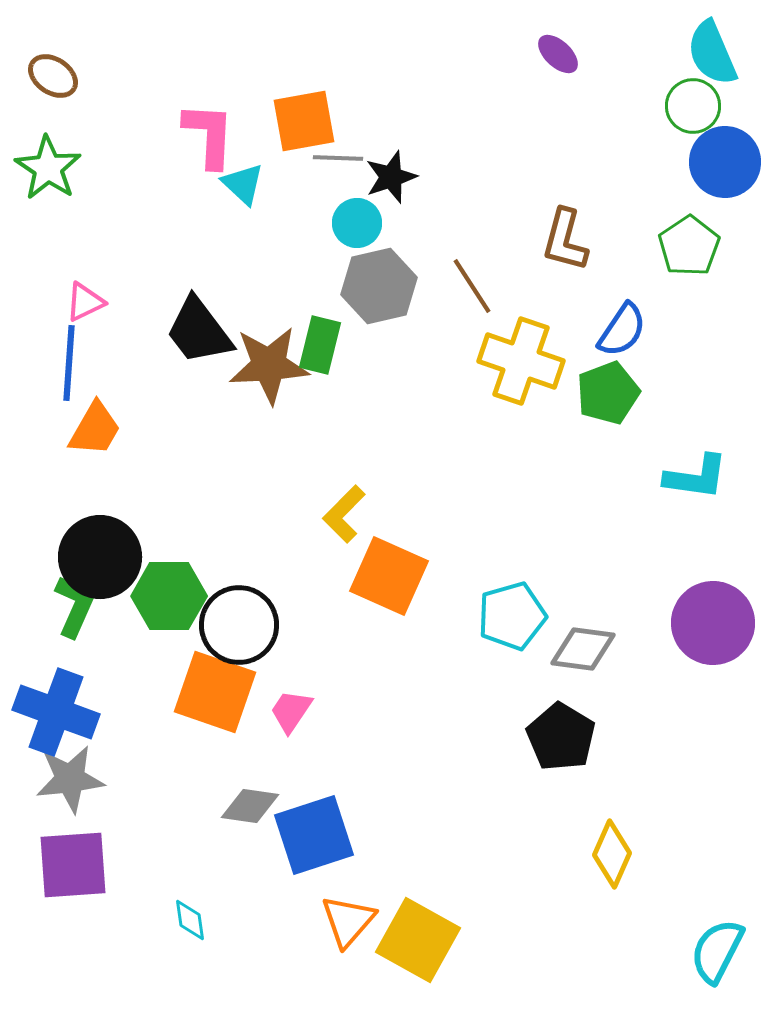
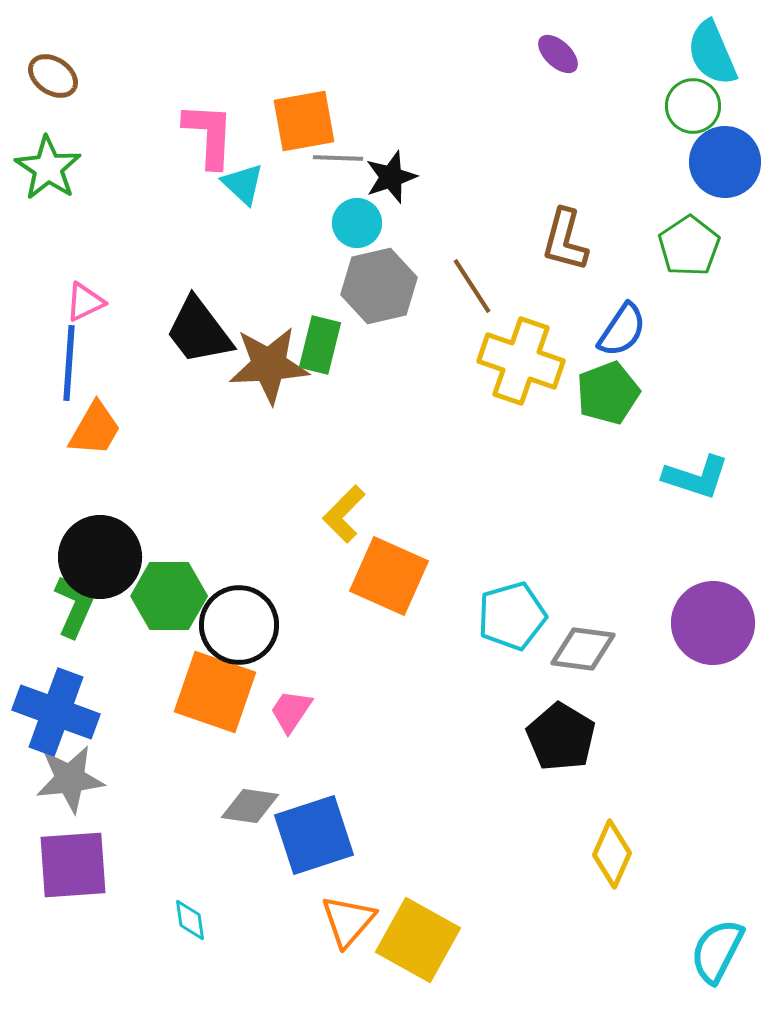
cyan L-shape at (696, 477): rotated 10 degrees clockwise
